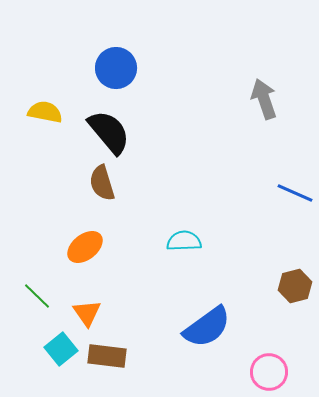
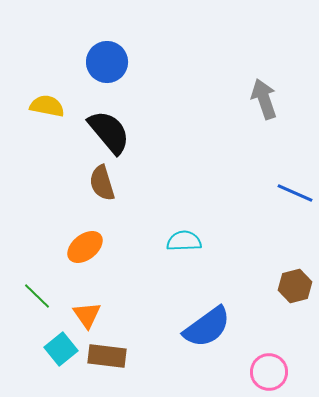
blue circle: moved 9 px left, 6 px up
yellow semicircle: moved 2 px right, 6 px up
orange triangle: moved 2 px down
